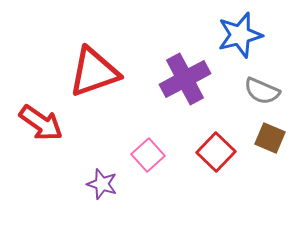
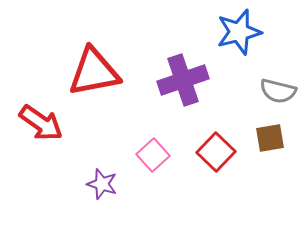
blue star: moved 1 px left, 3 px up
red triangle: rotated 8 degrees clockwise
purple cross: moved 2 px left, 1 px down; rotated 9 degrees clockwise
gray semicircle: moved 16 px right; rotated 9 degrees counterclockwise
brown square: rotated 32 degrees counterclockwise
pink square: moved 5 px right
